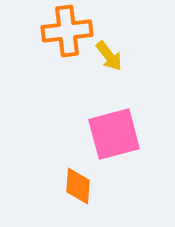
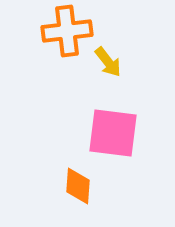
yellow arrow: moved 1 px left, 6 px down
pink square: moved 1 px left, 1 px up; rotated 22 degrees clockwise
